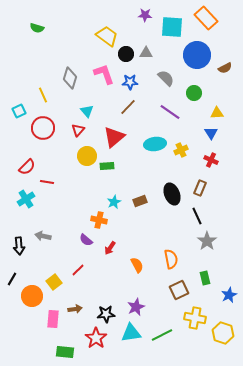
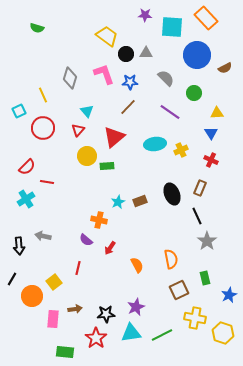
cyan star at (114, 202): moved 4 px right
red line at (78, 270): moved 2 px up; rotated 32 degrees counterclockwise
